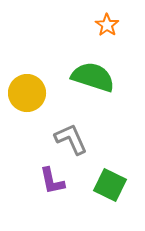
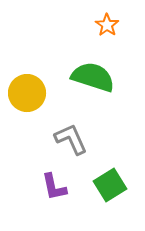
purple L-shape: moved 2 px right, 6 px down
green square: rotated 32 degrees clockwise
